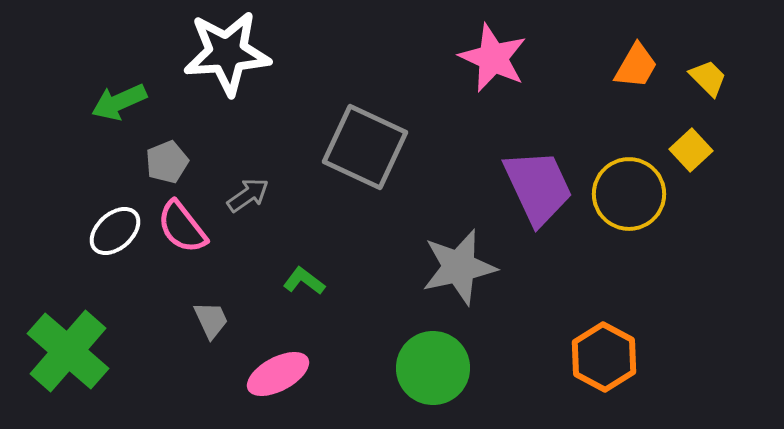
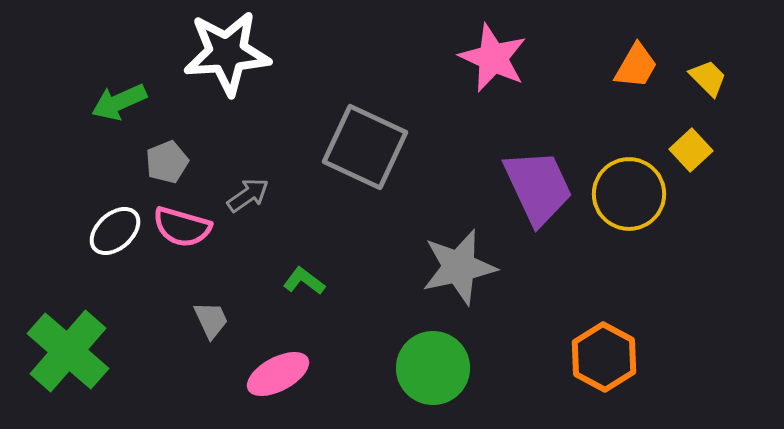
pink semicircle: rotated 36 degrees counterclockwise
